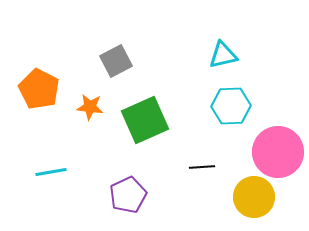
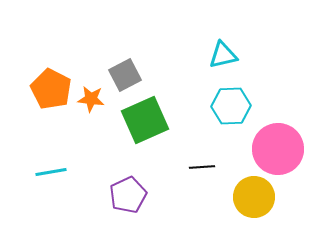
gray square: moved 9 px right, 14 px down
orange pentagon: moved 12 px right
orange star: moved 1 px right, 8 px up
pink circle: moved 3 px up
